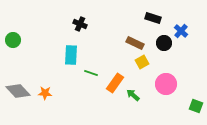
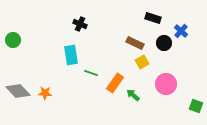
cyan rectangle: rotated 12 degrees counterclockwise
